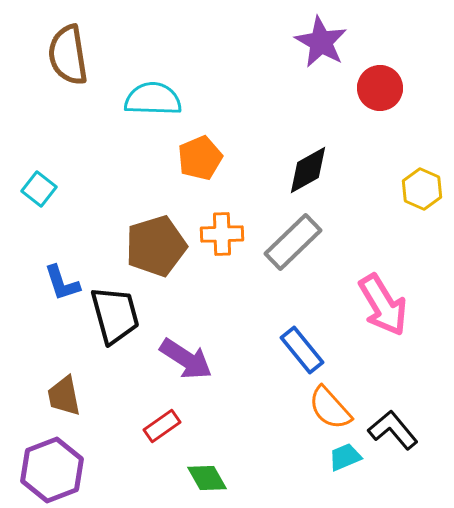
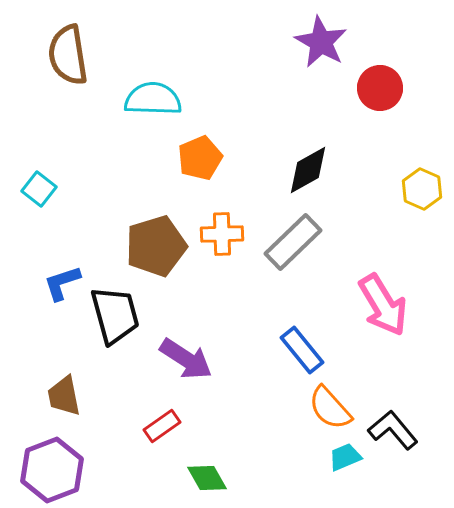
blue L-shape: rotated 90 degrees clockwise
